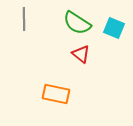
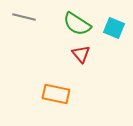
gray line: moved 2 px up; rotated 75 degrees counterclockwise
green semicircle: moved 1 px down
red triangle: rotated 12 degrees clockwise
